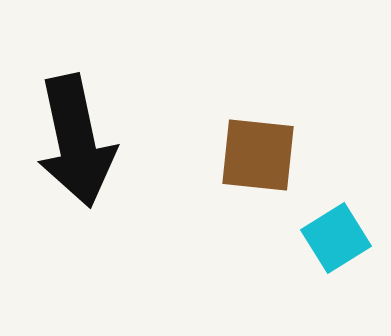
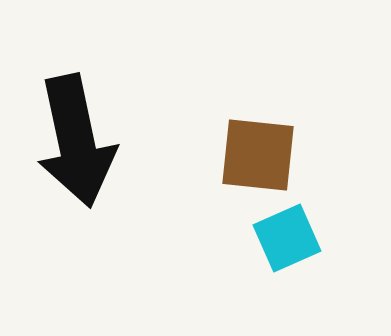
cyan square: moved 49 px left; rotated 8 degrees clockwise
